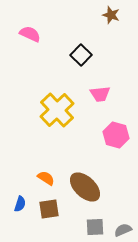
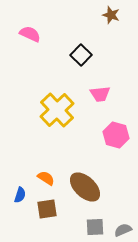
blue semicircle: moved 9 px up
brown square: moved 2 px left
